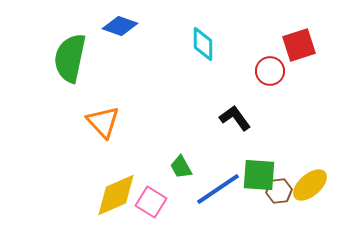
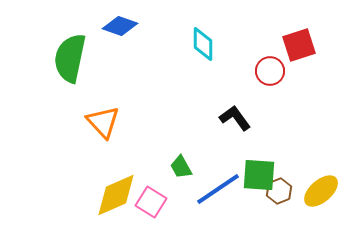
yellow ellipse: moved 11 px right, 6 px down
brown hexagon: rotated 15 degrees counterclockwise
